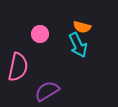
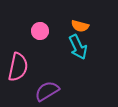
orange semicircle: moved 2 px left, 1 px up
pink circle: moved 3 px up
cyan arrow: moved 2 px down
